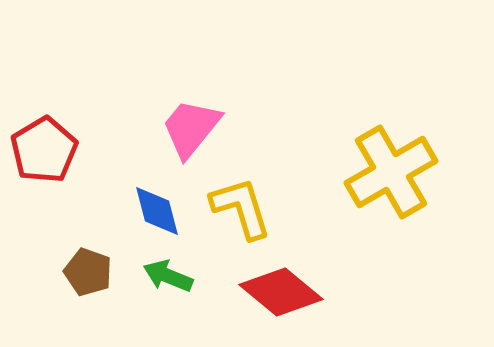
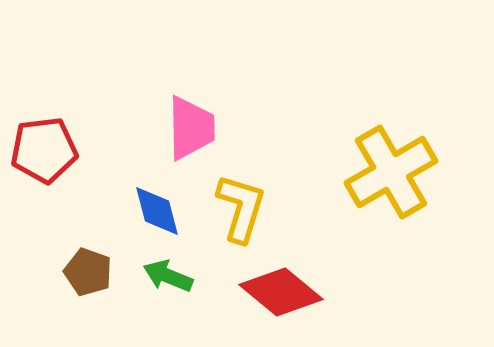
pink trapezoid: rotated 140 degrees clockwise
red pentagon: rotated 24 degrees clockwise
yellow L-shape: rotated 34 degrees clockwise
